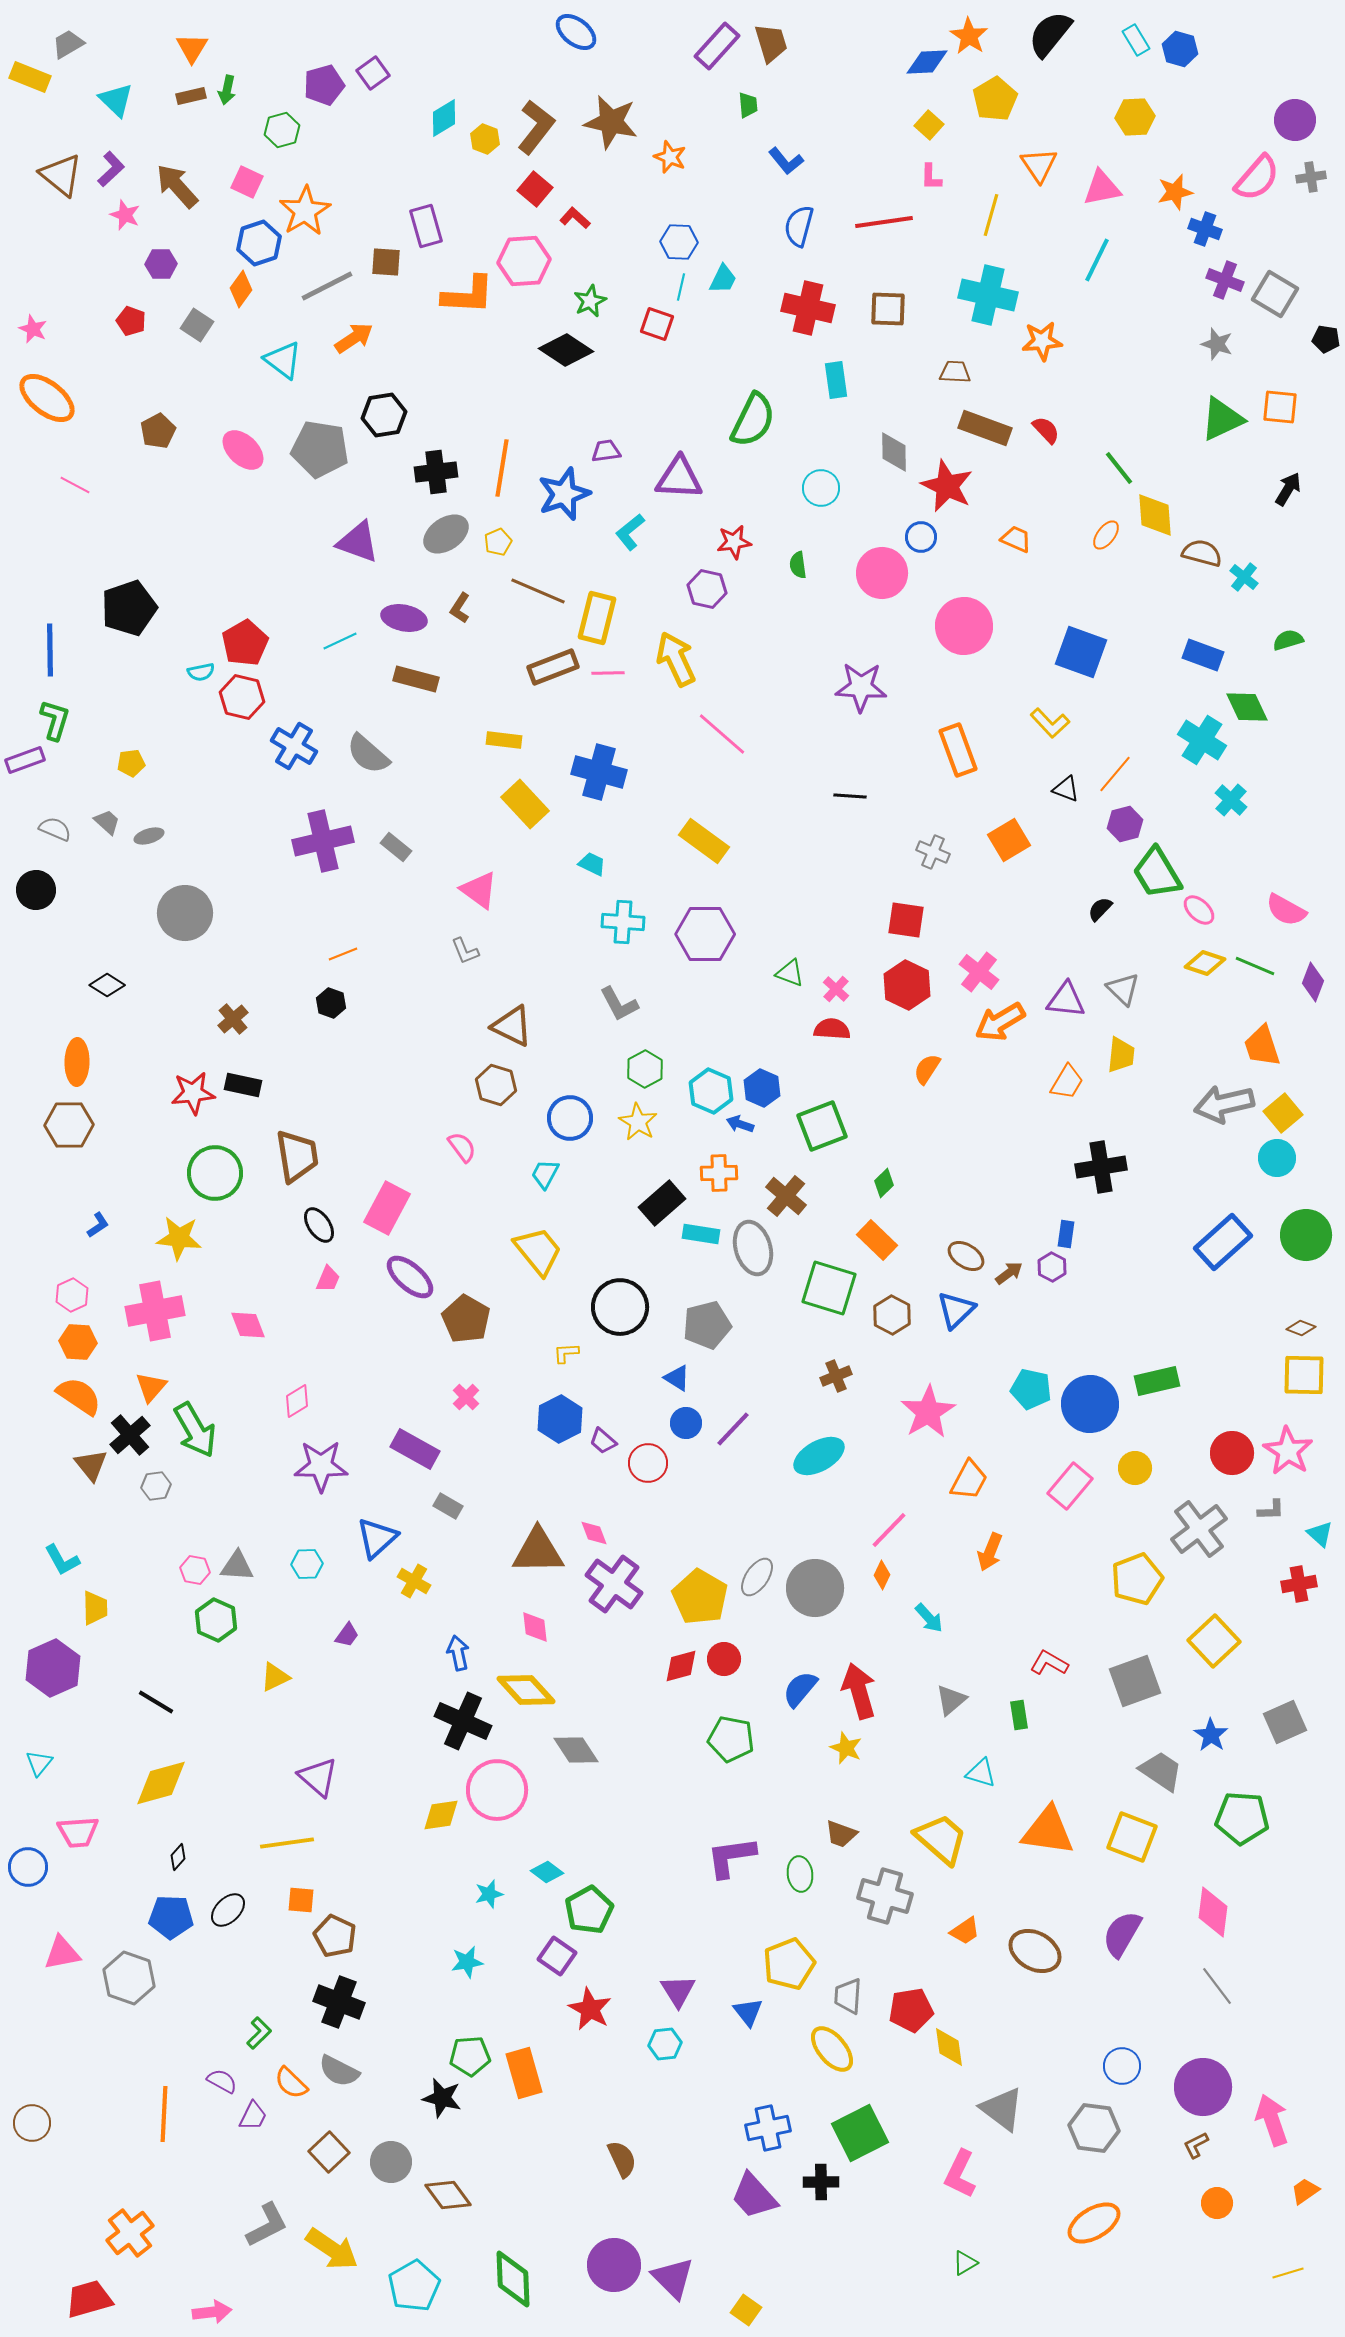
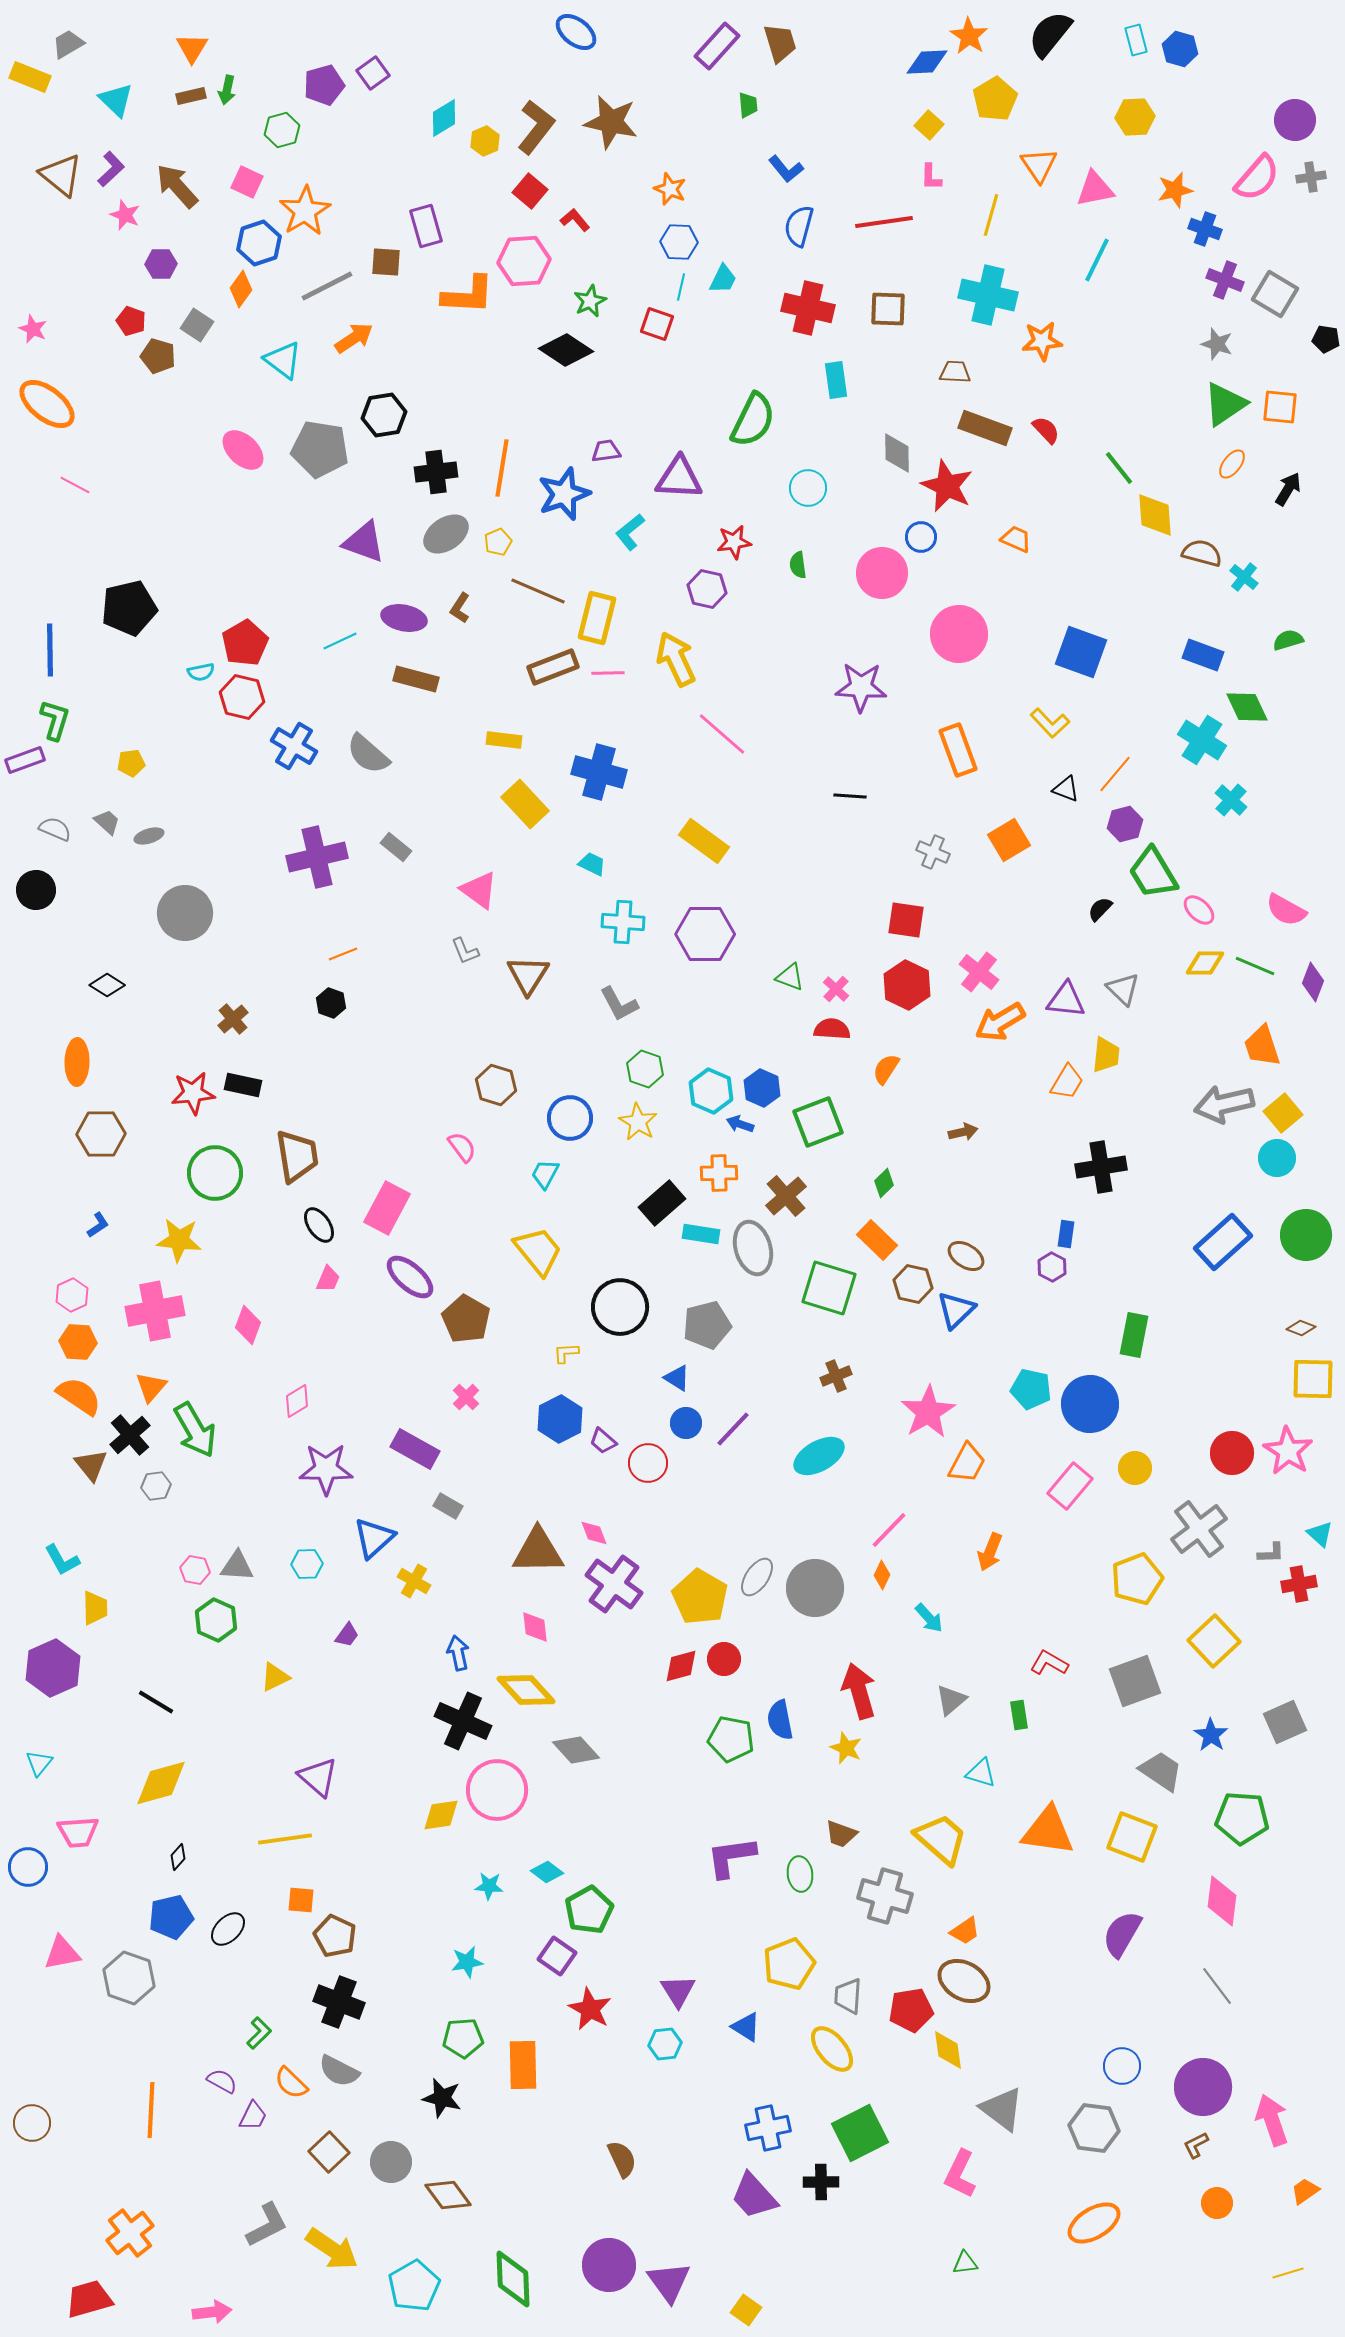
cyan rectangle at (1136, 40): rotated 16 degrees clockwise
brown trapezoid at (771, 43): moved 9 px right
yellow hexagon at (485, 139): moved 2 px down; rotated 16 degrees clockwise
orange star at (670, 157): moved 32 px down
blue L-shape at (786, 161): moved 8 px down
pink triangle at (1102, 188): moved 7 px left, 1 px down
red square at (535, 189): moved 5 px left, 2 px down
orange star at (1175, 192): moved 2 px up
red L-shape at (575, 218): moved 2 px down; rotated 8 degrees clockwise
orange ellipse at (47, 398): moved 6 px down
green triangle at (1222, 419): moved 3 px right, 15 px up; rotated 9 degrees counterclockwise
brown pentagon at (158, 431): moved 75 px up; rotated 28 degrees counterclockwise
gray diamond at (894, 452): moved 3 px right, 1 px down
cyan circle at (821, 488): moved 13 px left
orange ellipse at (1106, 535): moved 126 px right, 71 px up
purple triangle at (358, 542): moved 6 px right
black pentagon at (129, 608): rotated 6 degrees clockwise
pink circle at (964, 626): moved 5 px left, 8 px down
purple cross at (323, 841): moved 6 px left, 16 px down
green trapezoid at (1157, 873): moved 4 px left
yellow diamond at (1205, 963): rotated 18 degrees counterclockwise
green triangle at (790, 973): moved 4 px down
brown triangle at (512, 1026): moved 16 px right, 51 px up; rotated 36 degrees clockwise
yellow trapezoid at (1121, 1055): moved 15 px left
green hexagon at (645, 1069): rotated 12 degrees counterclockwise
orange semicircle at (927, 1069): moved 41 px left
brown hexagon at (69, 1125): moved 32 px right, 9 px down
green square at (822, 1126): moved 4 px left, 4 px up
brown cross at (786, 1196): rotated 9 degrees clockwise
yellow star at (179, 1238): moved 2 px down
brown arrow at (1009, 1273): moved 46 px left, 141 px up; rotated 24 degrees clockwise
brown hexagon at (892, 1315): moved 21 px right, 31 px up; rotated 15 degrees counterclockwise
pink diamond at (248, 1325): rotated 42 degrees clockwise
yellow square at (1304, 1375): moved 9 px right, 4 px down
green rectangle at (1157, 1381): moved 23 px left, 46 px up; rotated 66 degrees counterclockwise
purple star at (321, 1466): moved 5 px right, 3 px down
orange trapezoid at (969, 1480): moved 2 px left, 17 px up
gray L-shape at (1271, 1510): moved 43 px down
blue triangle at (377, 1538): moved 3 px left
blue semicircle at (800, 1689): moved 20 px left, 31 px down; rotated 51 degrees counterclockwise
gray diamond at (576, 1750): rotated 9 degrees counterclockwise
yellow line at (287, 1843): moved 2 px left, 4 px up
cyan star at (489, 1894): moved 8 px up; rotated 20 degrees clockwise
black ellipse at (228, 1910): moved 19 px down
pink diamond at (1213, 1912): moved 9 px right, 11 px up
blue pentagon at (171, 1917): rotated 15 degrees counterclockwise
brown ellipse at (1035, 1951): moved 71 px left, 30 px down
blue triangle at (748, 2012): moved 2 px left, 15 px down; rotated 20 degrees counterclockwise
yellow diamond at (949, 2047): moved 1 px left, 3 px down
green pentagon at (470, 2056): moved 7 px left, 18 px up
orange rectangle at (524, 2073): moved 1 px left, 8 px up; rotated 15 degrees clockwise
orange line at (164, 2114): moved 13 px left, 4 px up
green triangle at (965, 2263): rotated 24 degrees clockwise
purple circle at (614, 2265): moved 5 px left
purple triangle at (673, 2278): moved 4 px left, 4 px down; rotated 9 degrees clockwise
